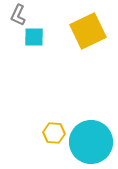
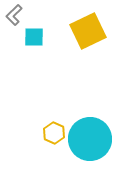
gray L-shape: moved 4 px left; rotated 20 degrees clockwise
yellow hexagon: rotated 20 degrees clockwise
cyan circle: moved 1 px left, 3 px up
